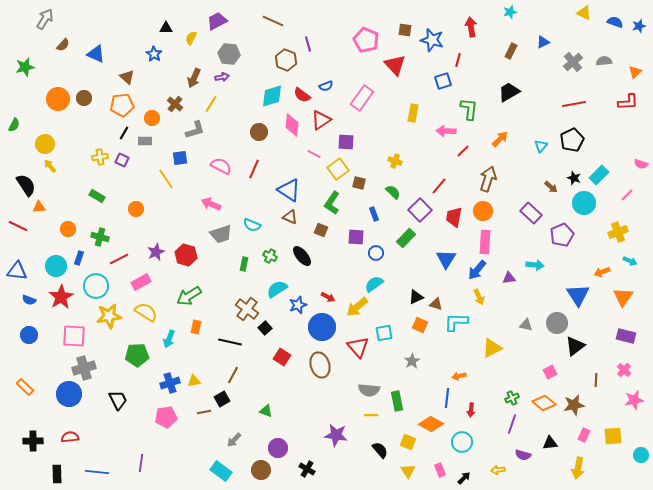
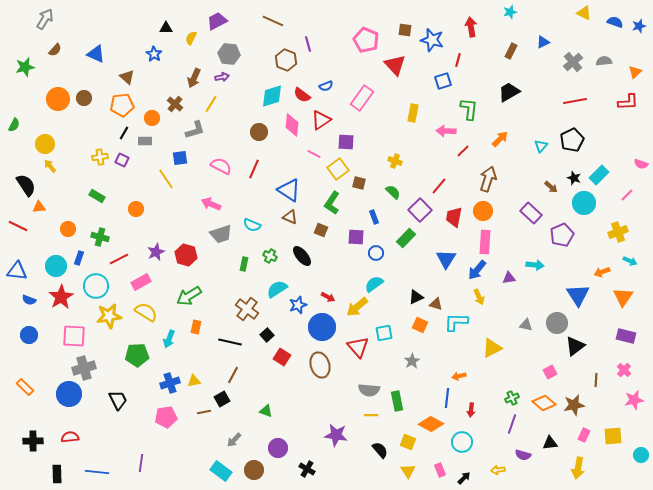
brown semicircle at (63, 45): moved 8 px left, 5 px down
red line at (574, 104): moved 1 px right, 3 px up
blue rectangle at (374, 214): moved 3 px down
black square at (265, 328): moved 2 px right, 7 px down
brown circle at (261, 470): moved 7 px left
